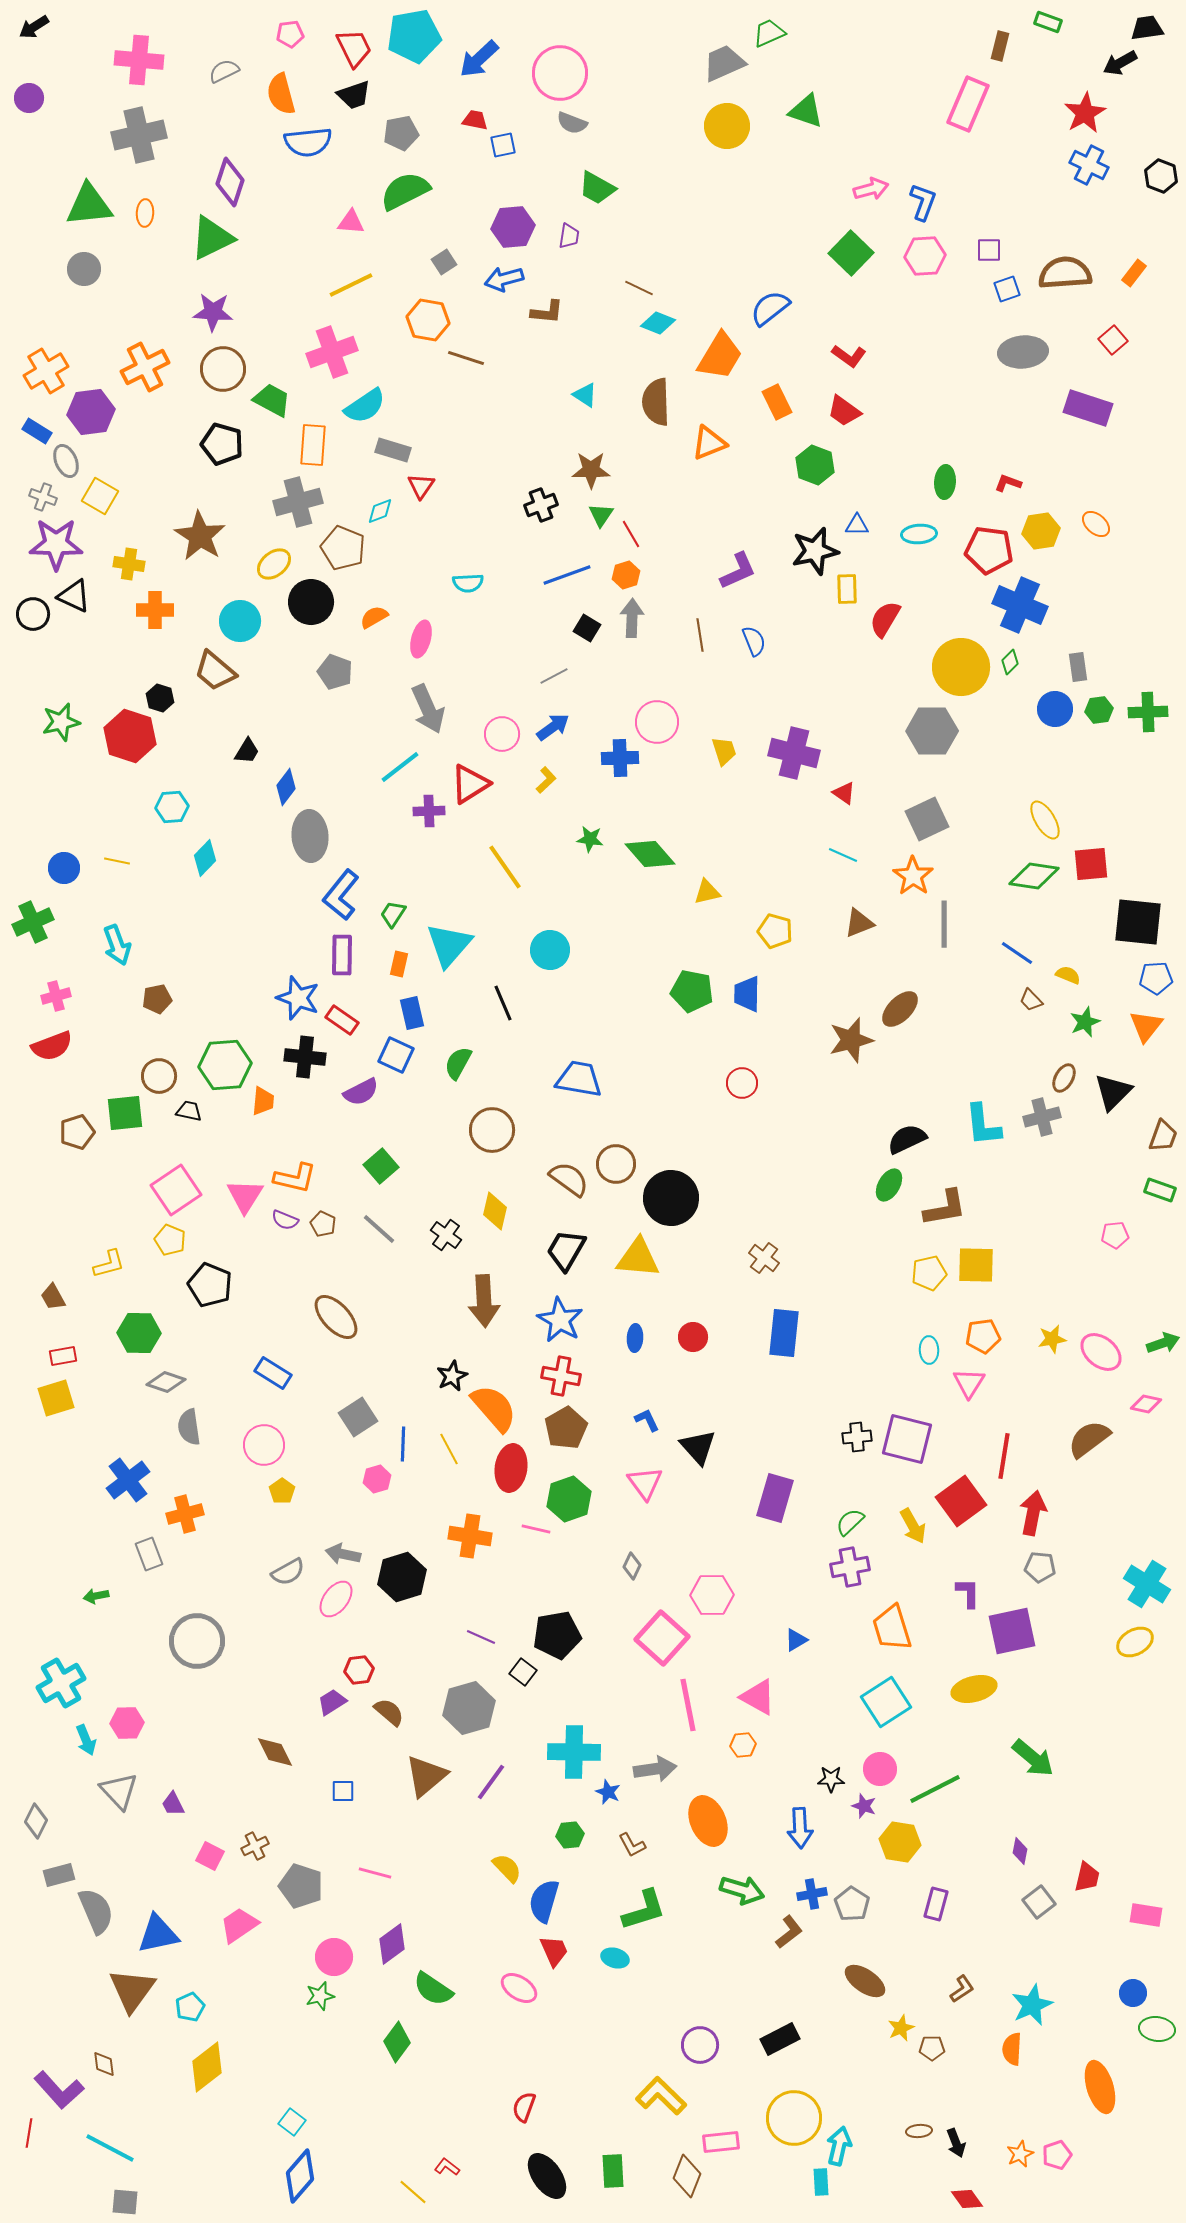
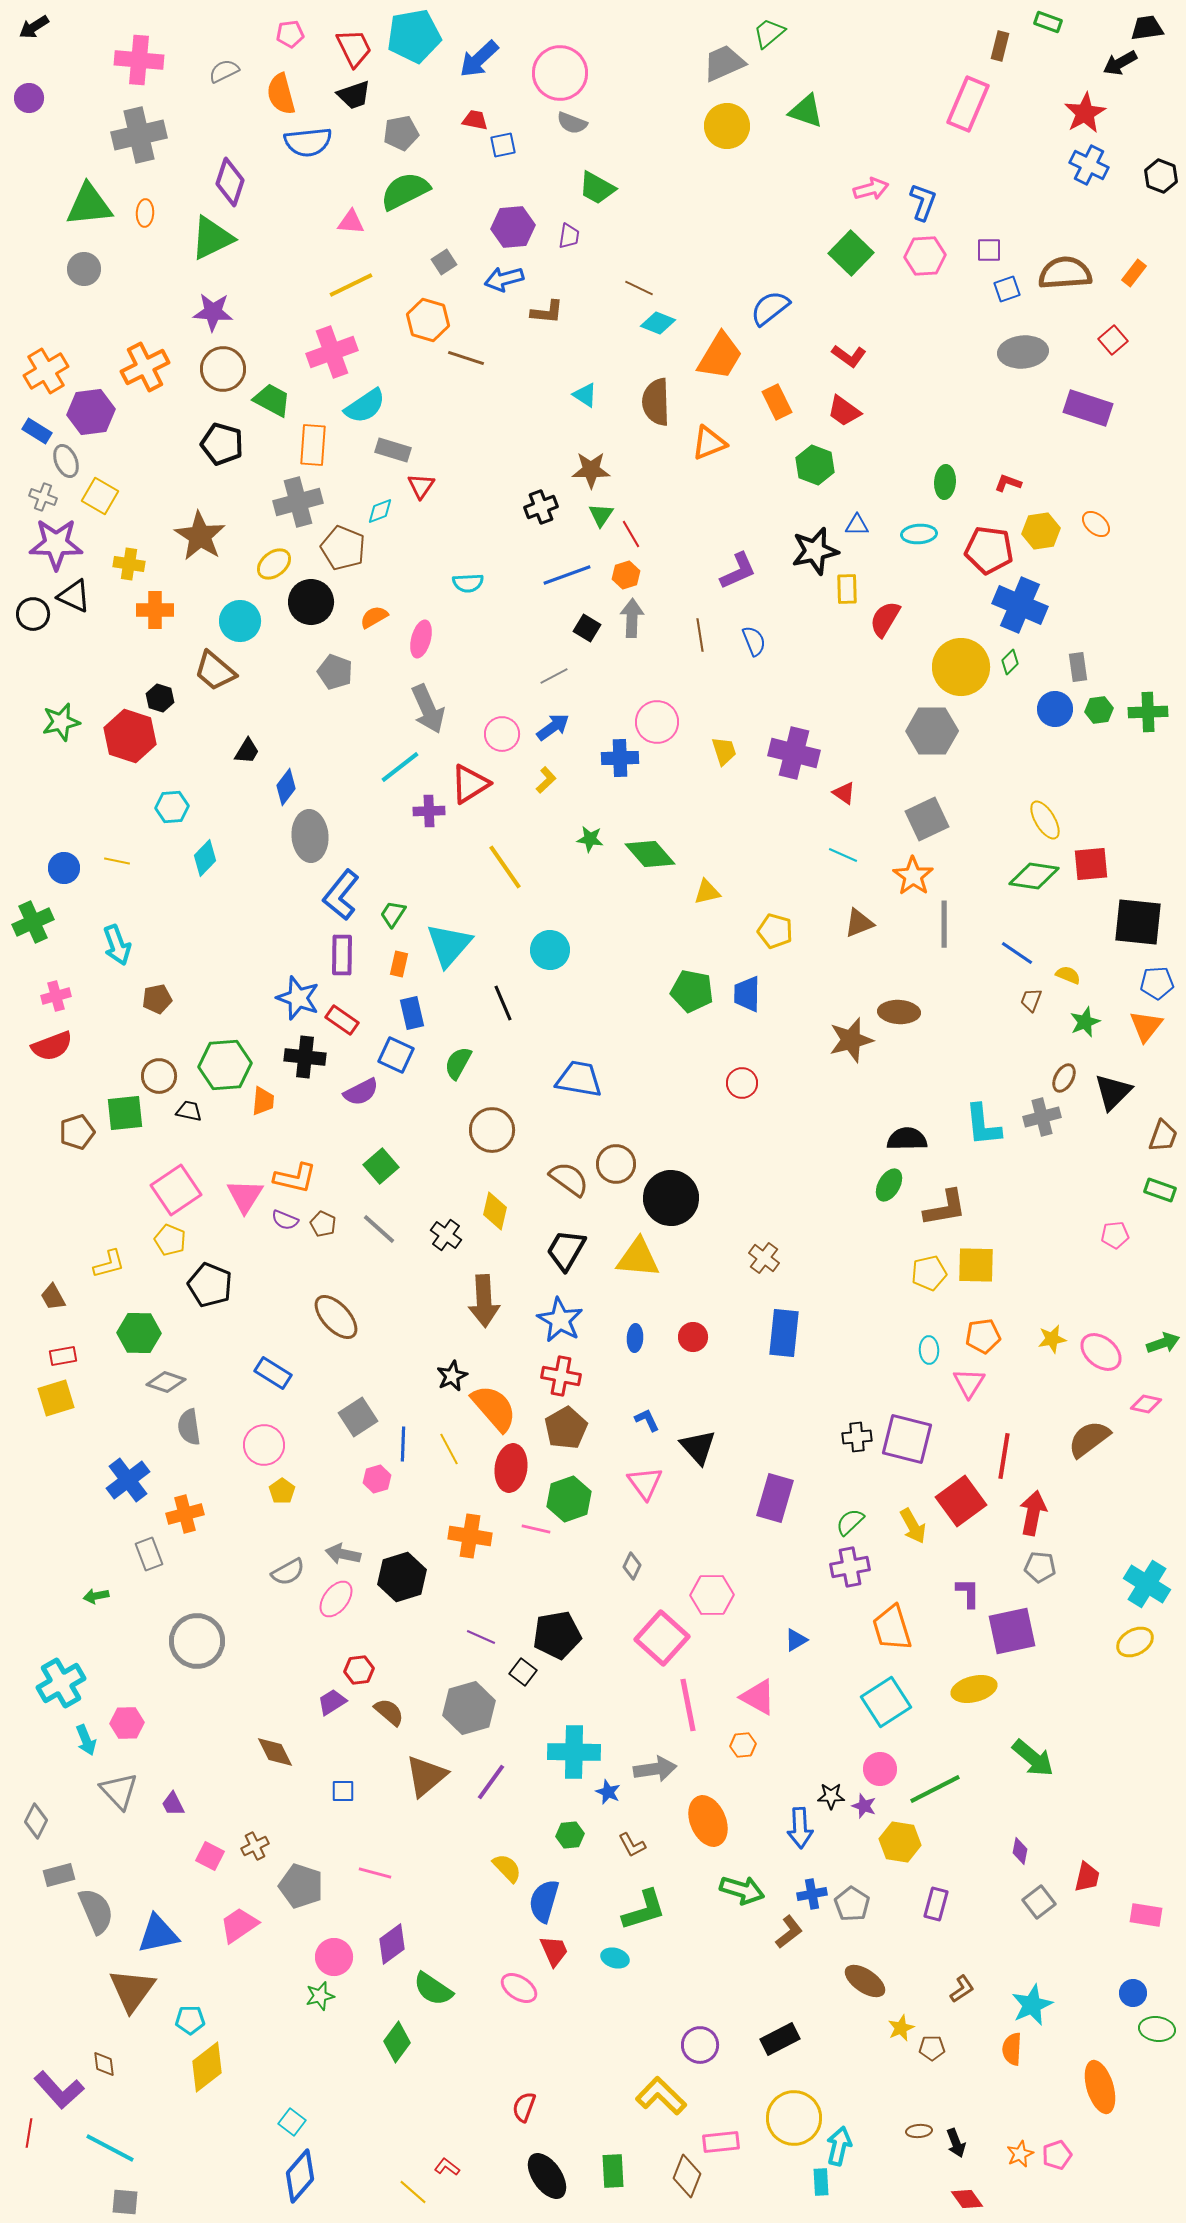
green trapezoid at (769, 33): rotated 16 degrees counterclockwise
orange hexagon at (428, 320): rotated 6 degrees clockwise
black cross at (541, 505): moved 2 px down
blue pentagon at (1156, 978): moved 1 px right, 5 px down
brown trapezoid at (1031, 1000): rotated 65 degrees clockwise
brown ellipse at (900, 1009): moved 1 px left, 3 px down; rotated 48 degrees clockwise
black semicircle at (907, 1139): rotated 24 degrees clockwise
black star at (831, 1779): moved 17 px down
cyan pentagon at (190, 2007): moved 13 px down; rotated 24 degrees clockwise
